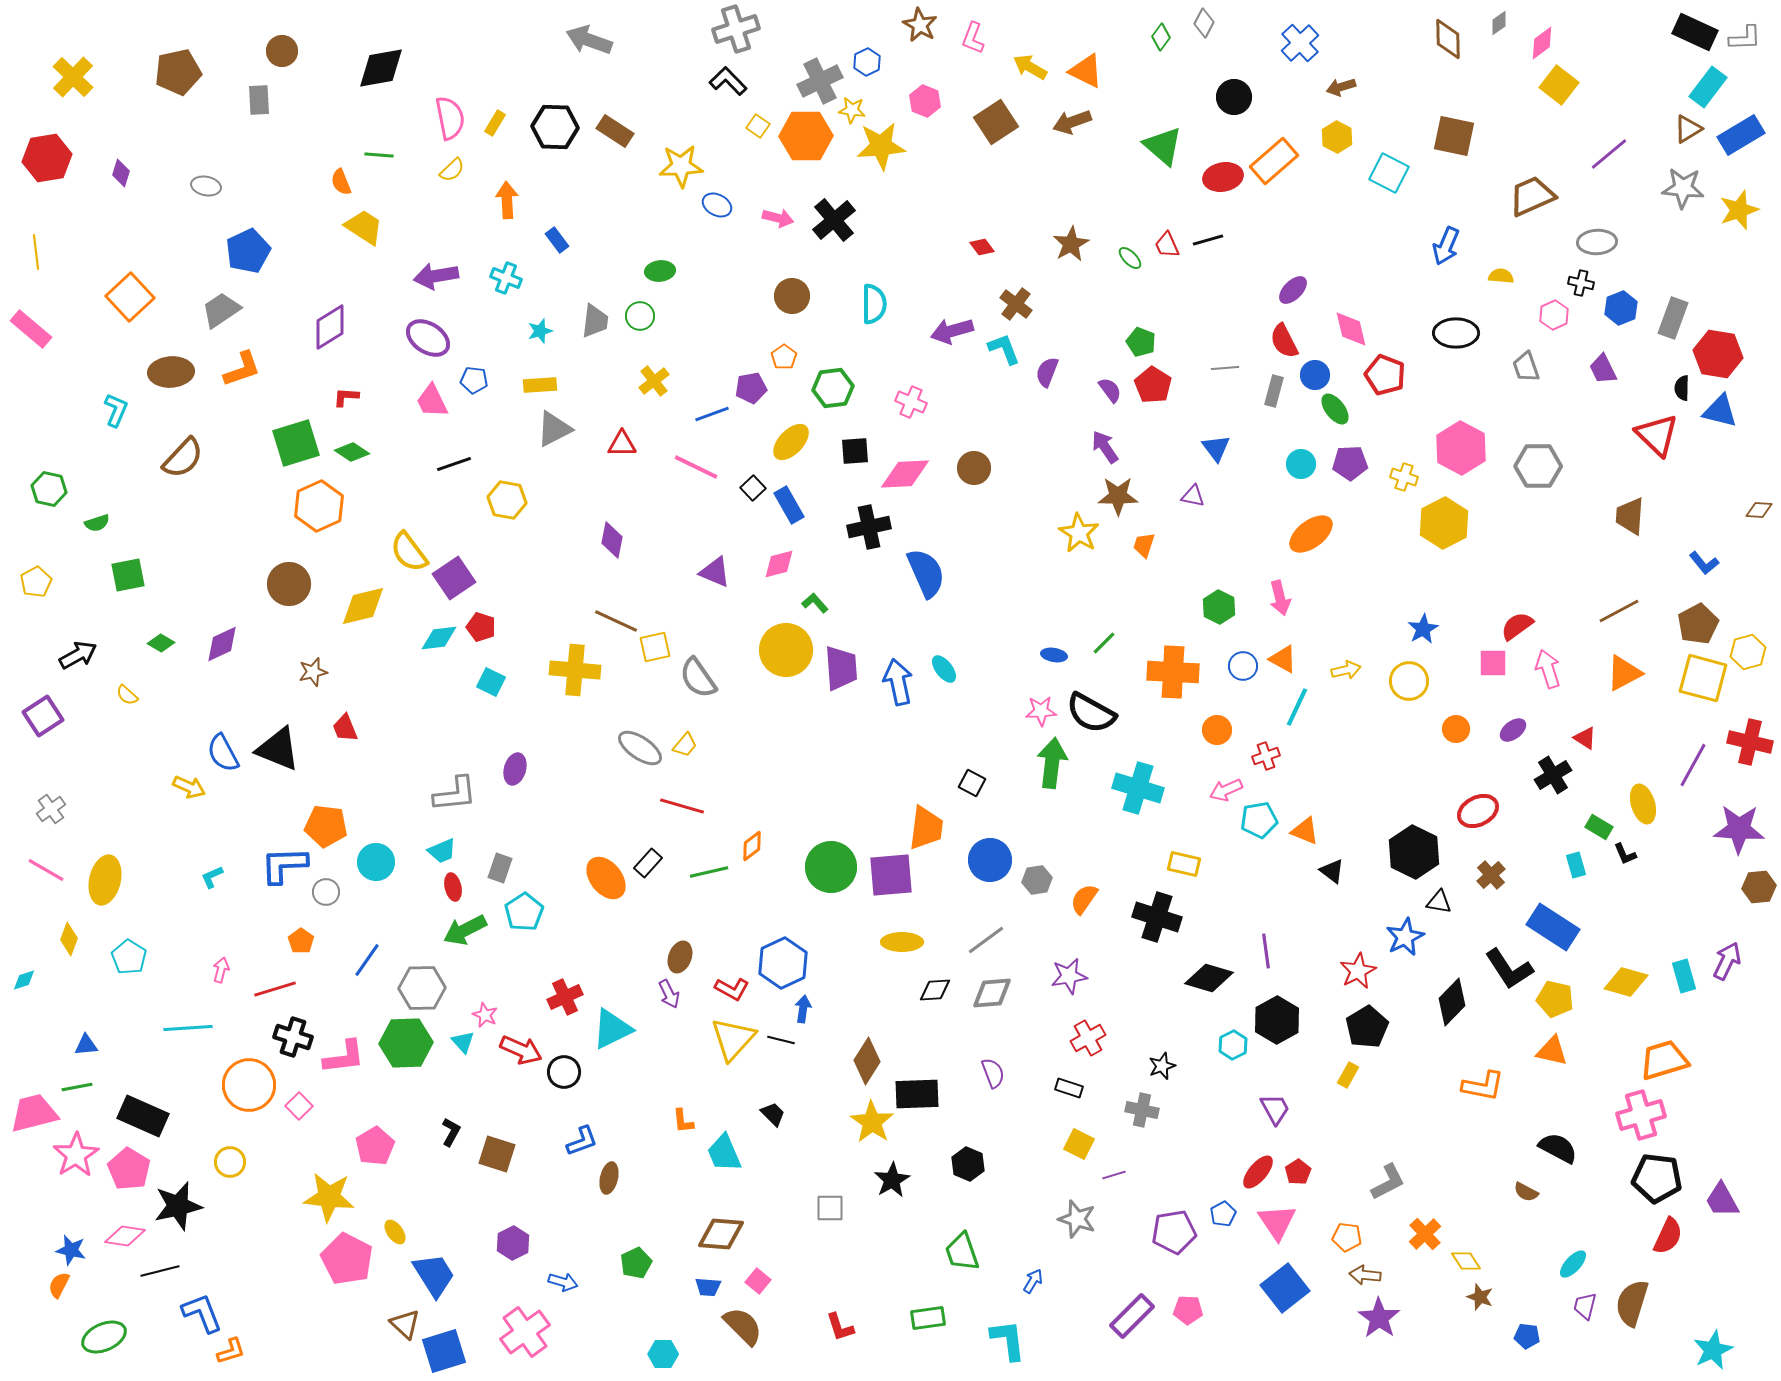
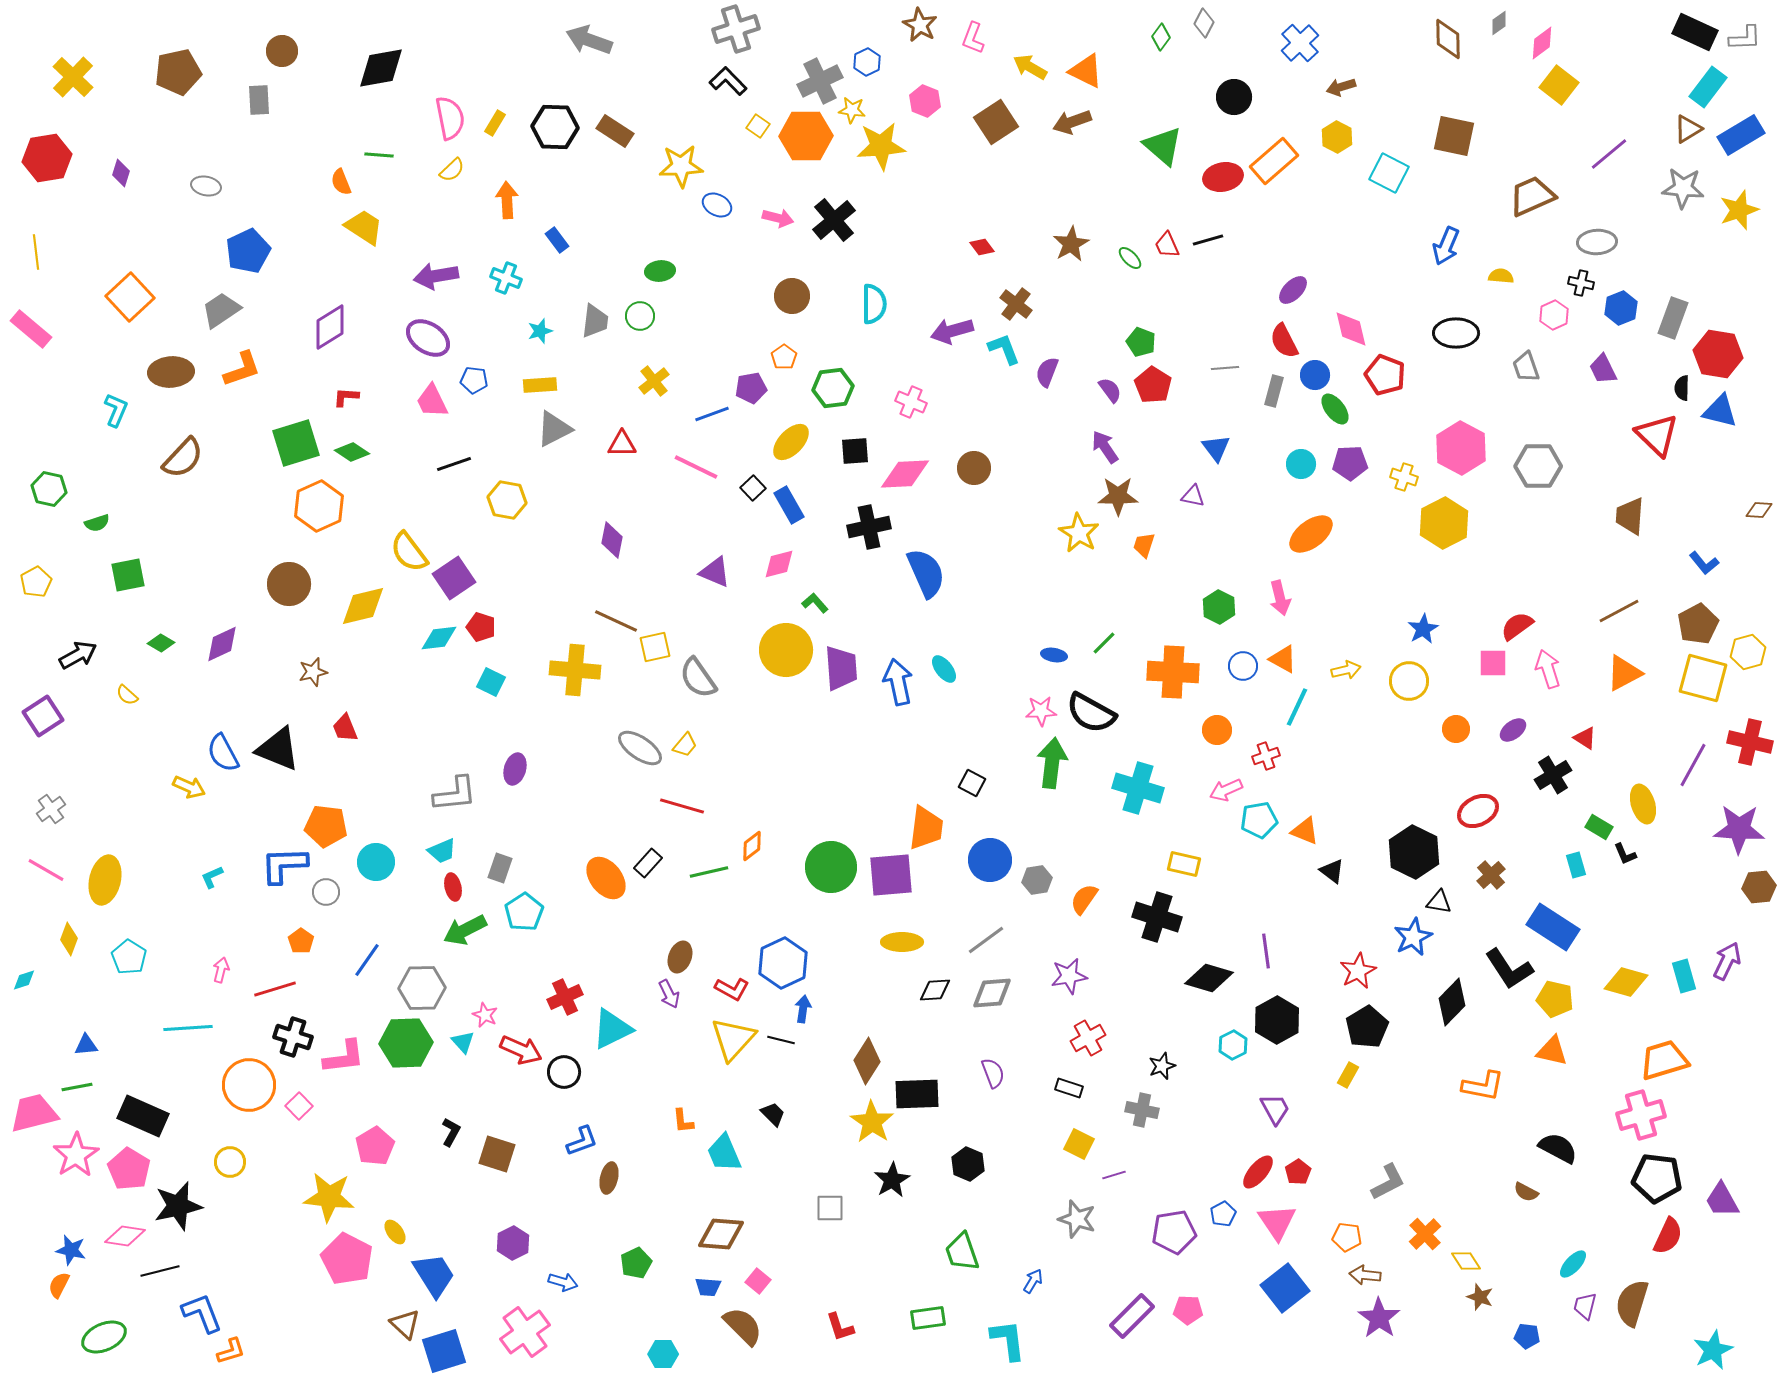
blue star at (1405, 937): moved 8 px right
